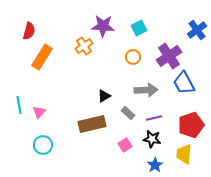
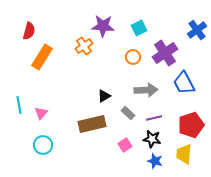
purple cross: moved 4 px left, 3 px up
pink triangle: moved 2 px right, 1 px down
blue star: moved 4 px up; rotated 21 degrees counterclockwise
